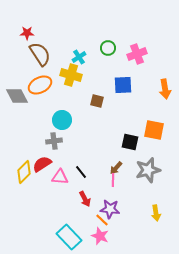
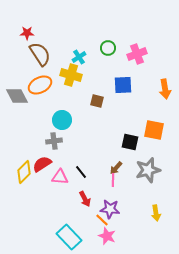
pink star: moved 7 px right
